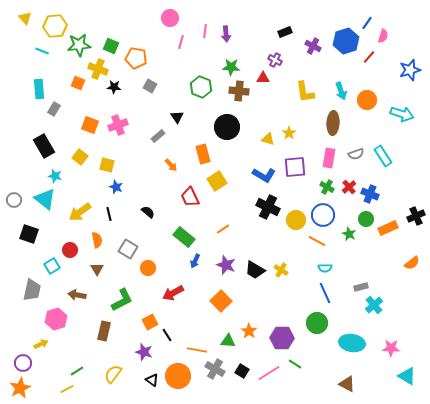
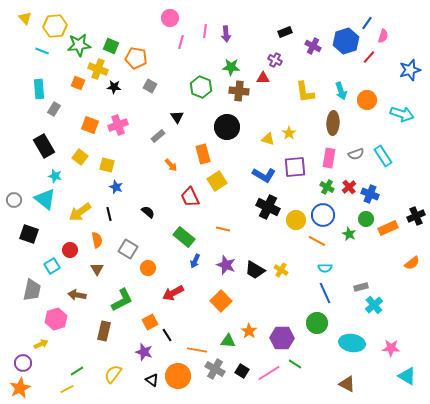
orange line at (223, 229): rotated 48 degrees clockwise
